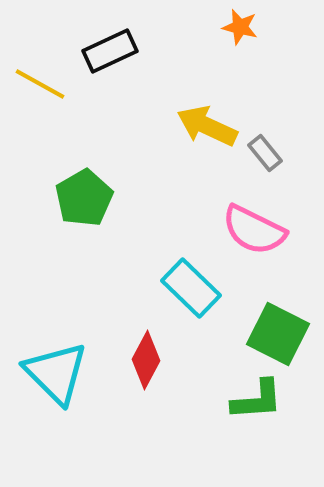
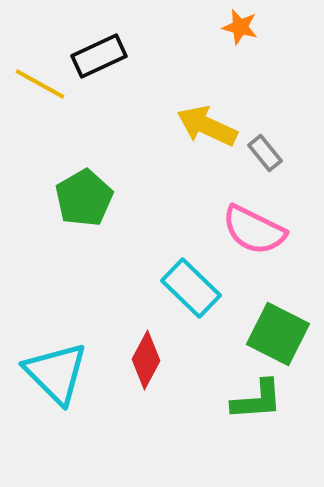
black rectangle: moved 11 px left, 5 px down
